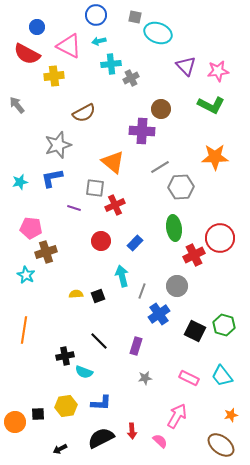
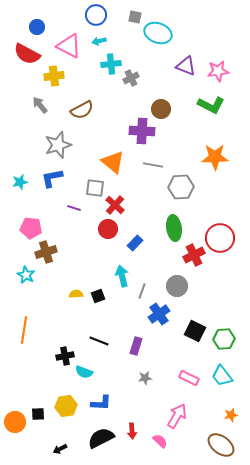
purple triangle at (186, 66): rotated 25 degrees counterclockwise
gray arrow at (17, 105): moved 23 px right
brown semicircle at (84, 113): moved 2 px left, 3 px up
gray line at (160, 167): moved 7 px left, 2 px up; rotated 42 degrees clockwise
red cross at (115, 205): rotated 24 degrees counterclockwise
red circle at (101, 241): moved 7 px right, 12 px up
green hexagon at (224, 325): moved 14 px down; rotated 20 degrees counterclockwise
black line at (99, 341): rotated 24 degrees counterclockwise
